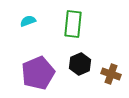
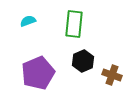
green rectangle: moved 1 px right
black hexagon: moved 3 px right, 3 px up
brown cross: moved 1 px right, 1 px down
